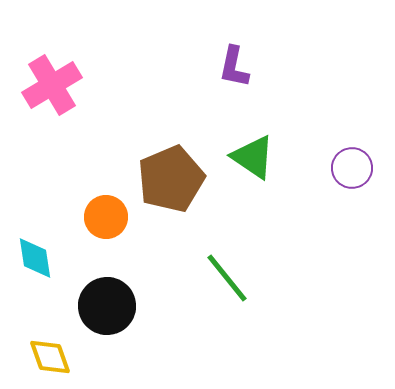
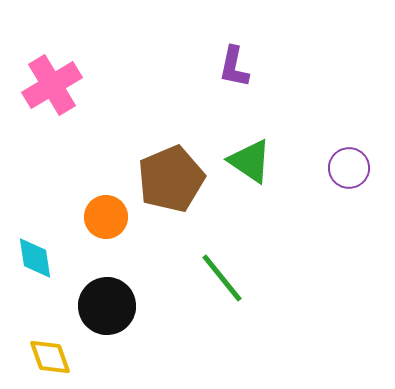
green triangle: moved 3 px left, 4 px down
purple circle: moved 3 px left
green line: moved 5 px left
